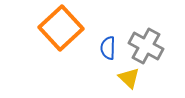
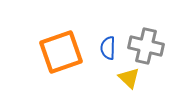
orange square: moved 24 px down; rotated 24 degrees clockwise
gray cross: rotated 16 degrees counterclockwise
